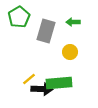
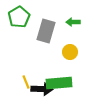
yellow line: moved 3 px left, 3 px down; rotated 72 degrees counterclockwise
